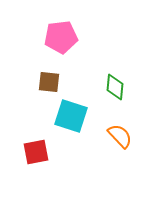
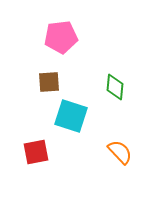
brown square: rotated 10 degrees counterclockwise
orange semicircle: moved 16 px down
